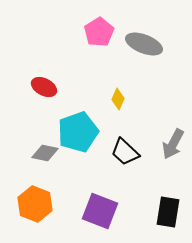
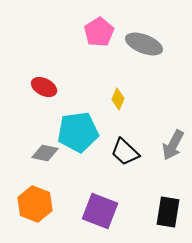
cyan pentagon: rotated 12 degrees clockwise
gray arrow: moved 1 px down
